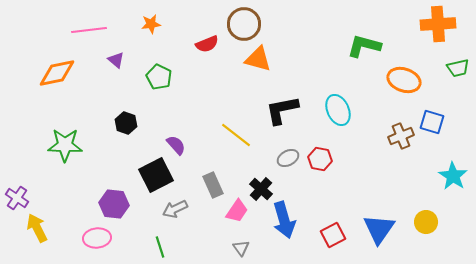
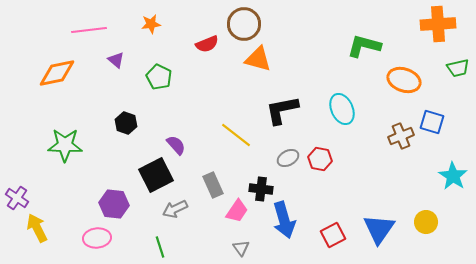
cyan ellipse: moved 4 px right, 1 px up
black cross: rotated 35 degrees counterclockwise
